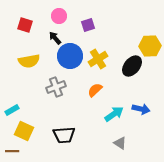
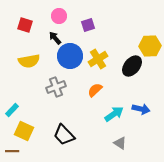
cyan rectangle: rotated 16 degrees counterclockwise
black trapezoid: rotated 50 degrees clockwise
